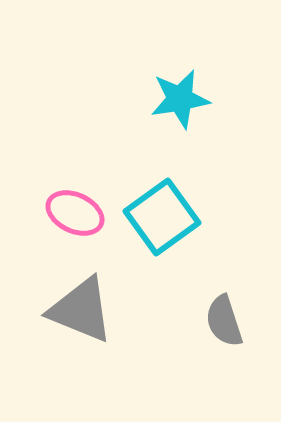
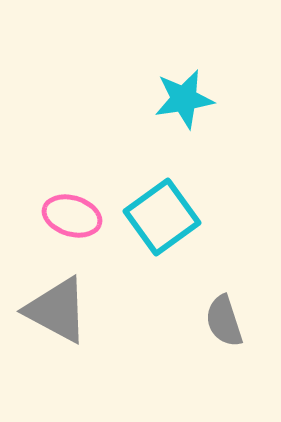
cyan star: moved 4 px right
pink ellipse: moved 3 px left, 3 px down; rotated 8 degrees counterclockwise
gray triangle: moved 24 px left; rotated 6 degrees clockwise
